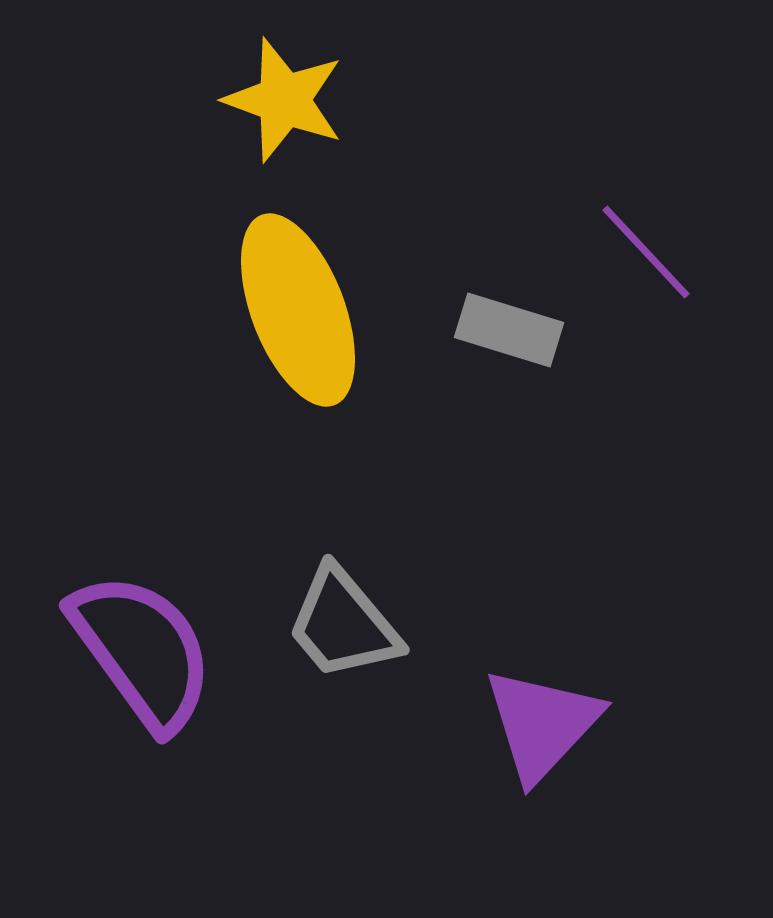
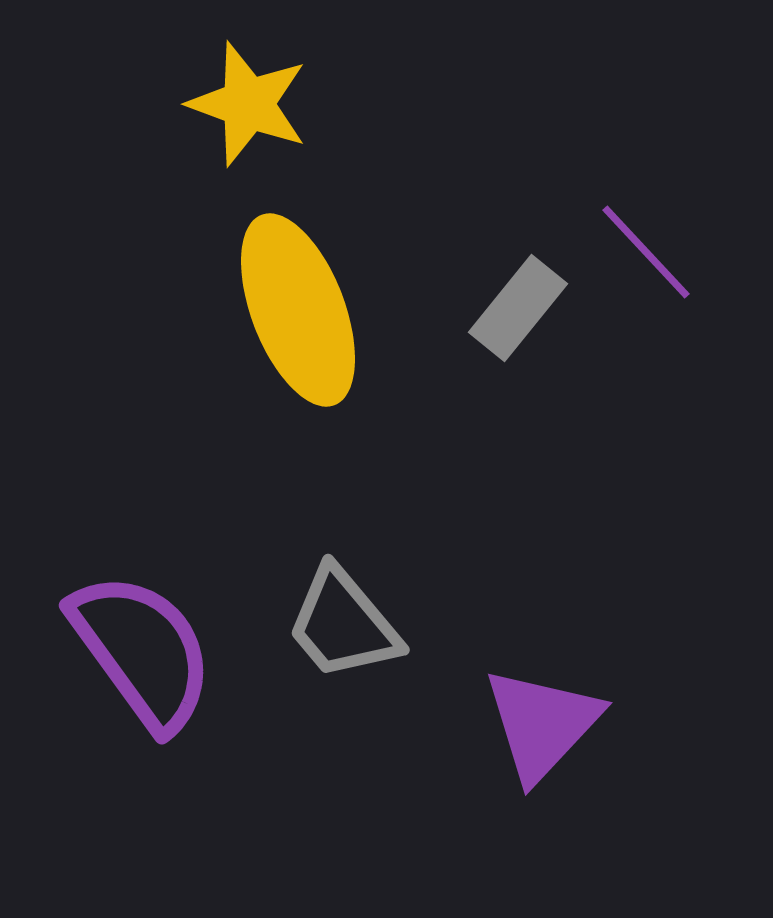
yellow star: moved 36 px left, 4 px down
gray rectangle: moved 9 px right, 22 px up; rotated 68 degrees counterclockwise
